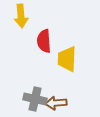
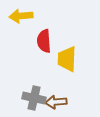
yellow arrow: rotated 90 degrees clockwise
gray cross: moved 1 px left, 1 px up
brown arrow: moved 1 px up
